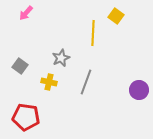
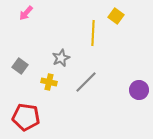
gray line: rotated 25 degrees clockwise
